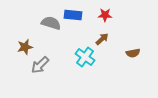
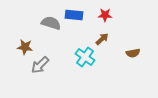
blue rectangle: moved 1 px right
brown star: rotated 21 degrees clockwise
